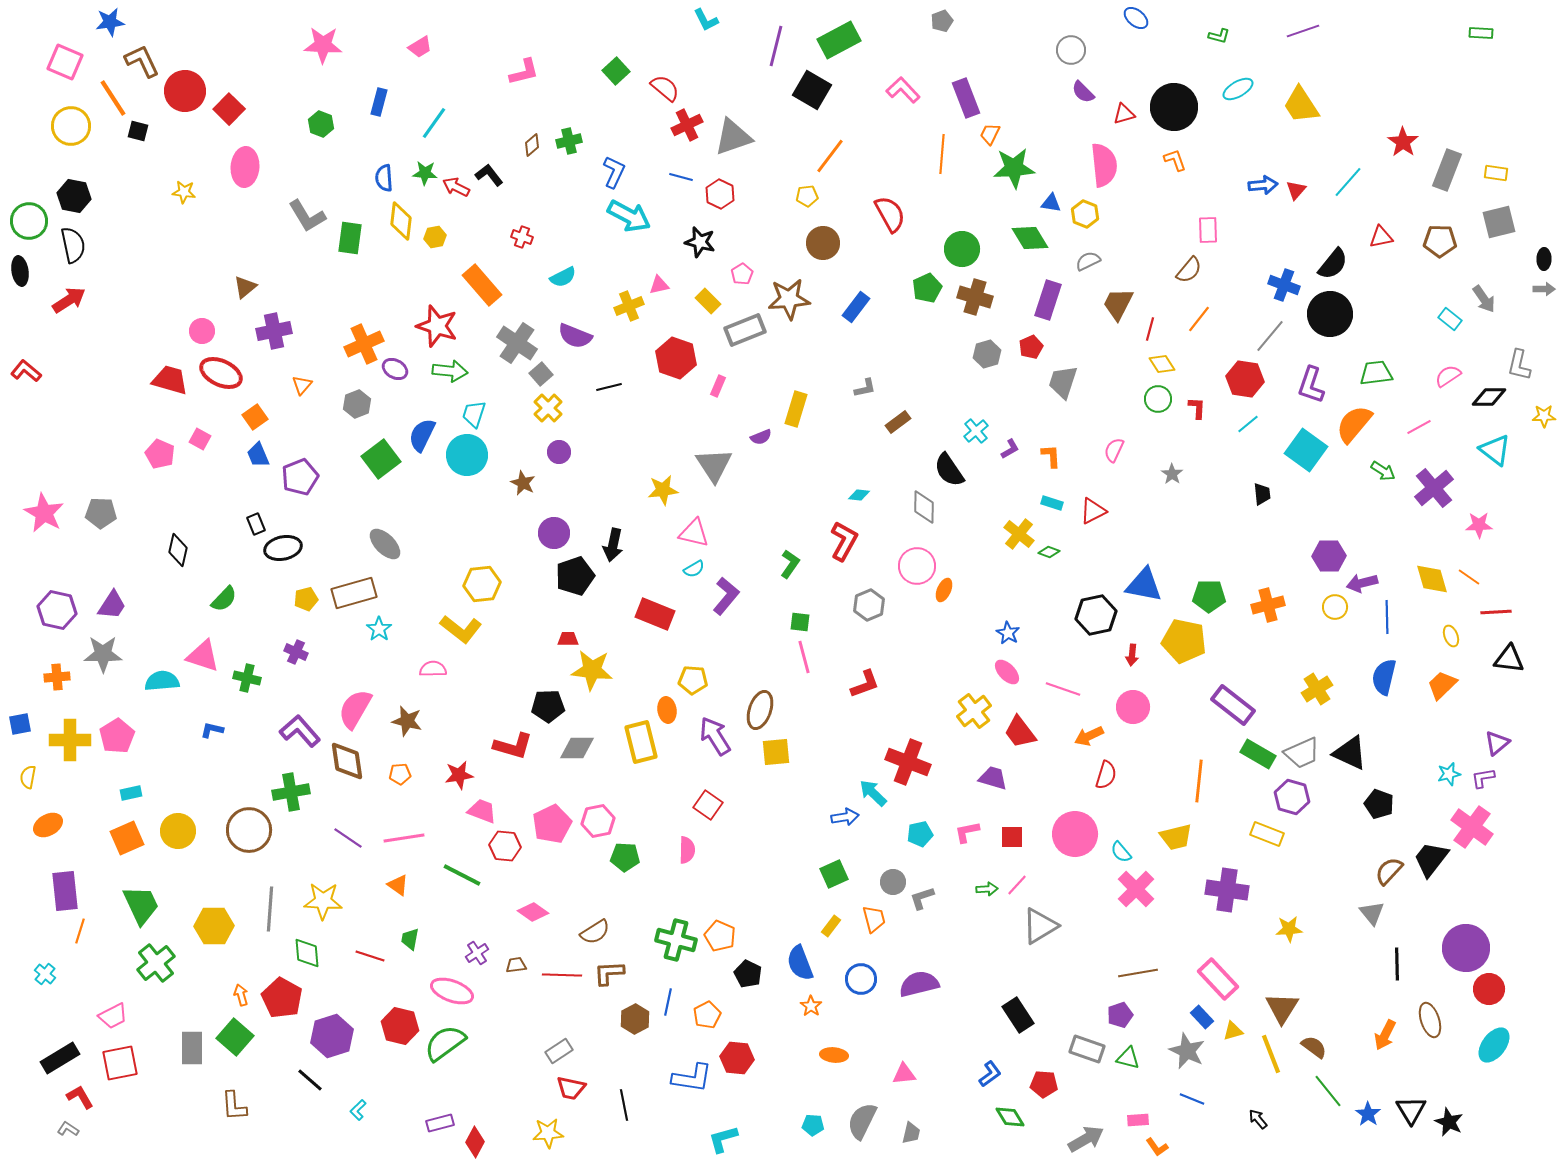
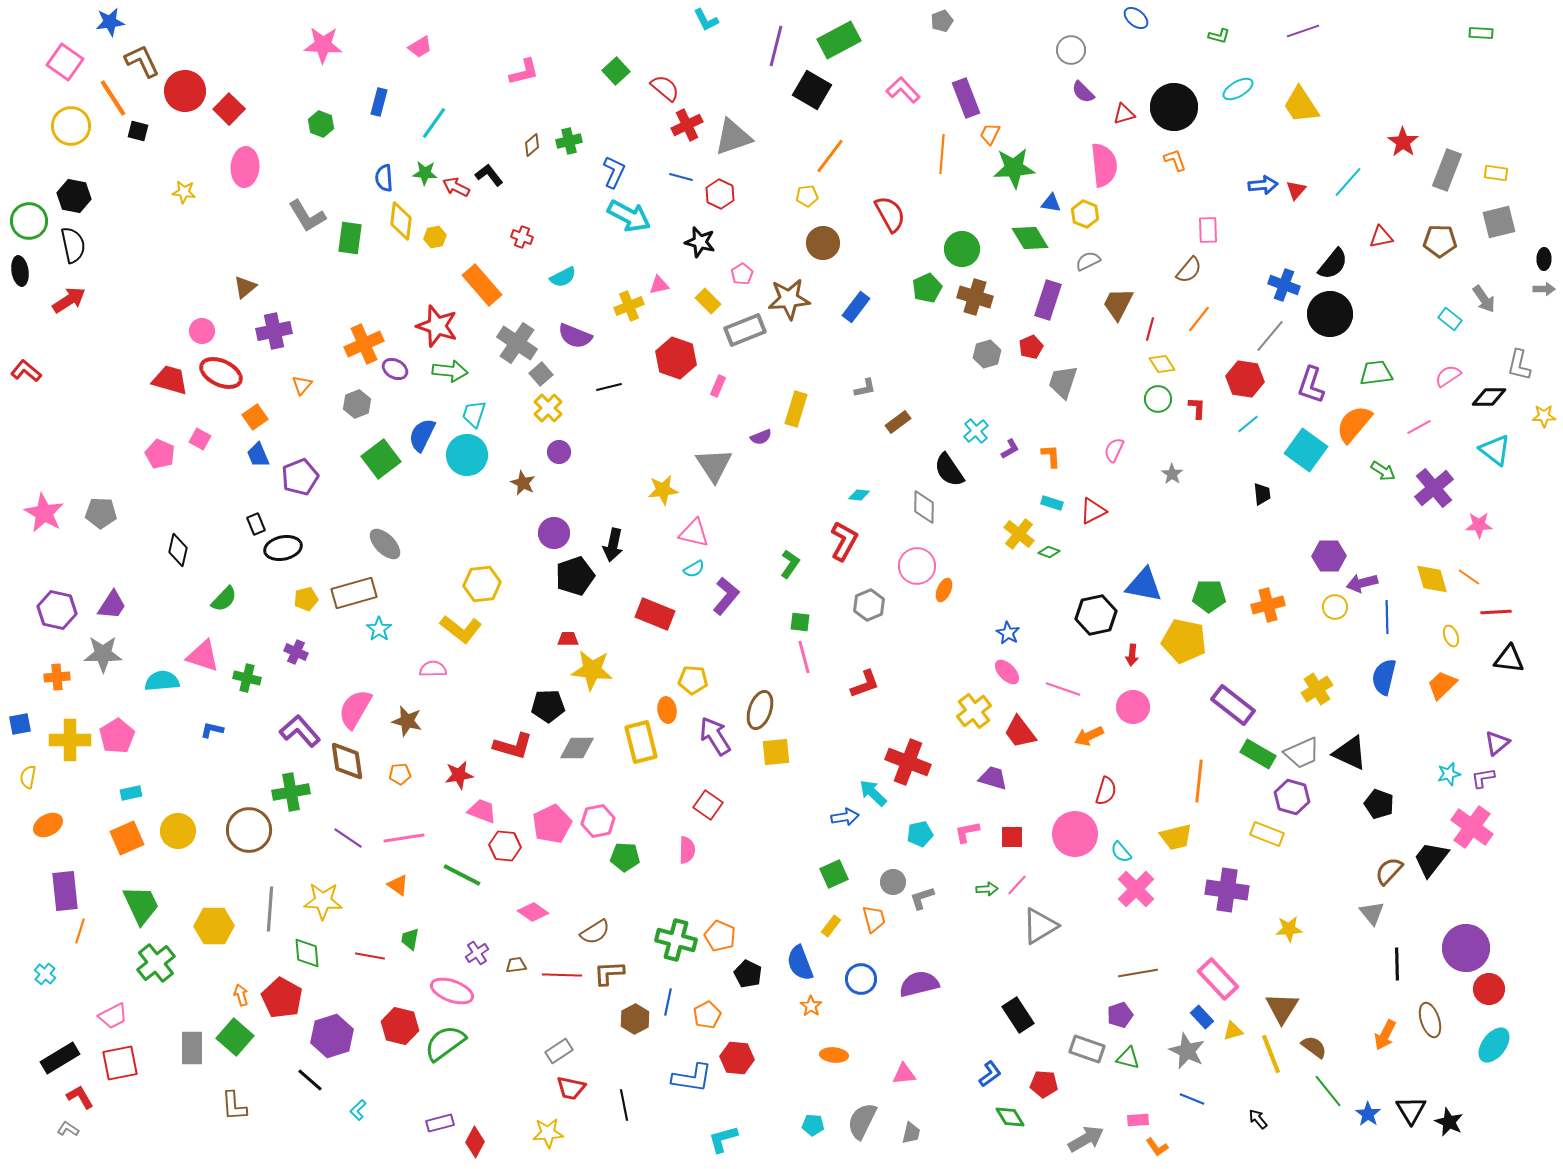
pink square at (65, 62): rotated 12 degrees clockwise
red semicircle at (1106, 775): moved 16 px down
red line at (370, 956): rotated 8 degrees counterclockwise
